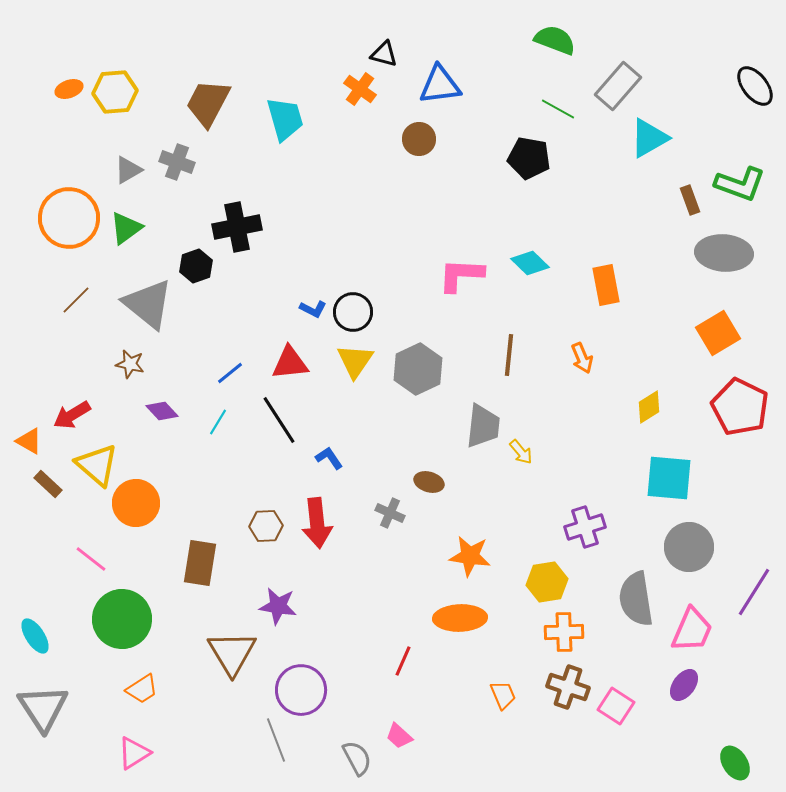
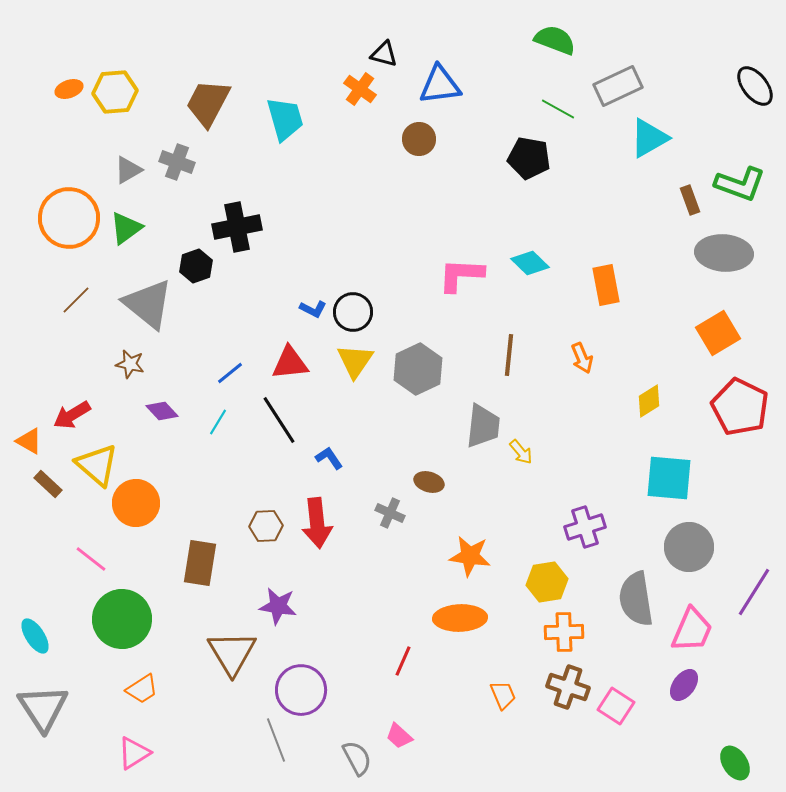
gray rectangle at (618, 86): rotated 24 degrees clockwise
yellow diamond at (649, 407): moved 6 px up
